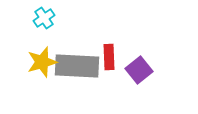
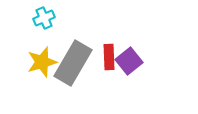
cyan cross: rotated 10 degrees clockwise
gray rectangle: moved 4 px left, 3 px up; rotated 63 degrees counterclockwise
purple square: moved 10 px left, 9 px up
